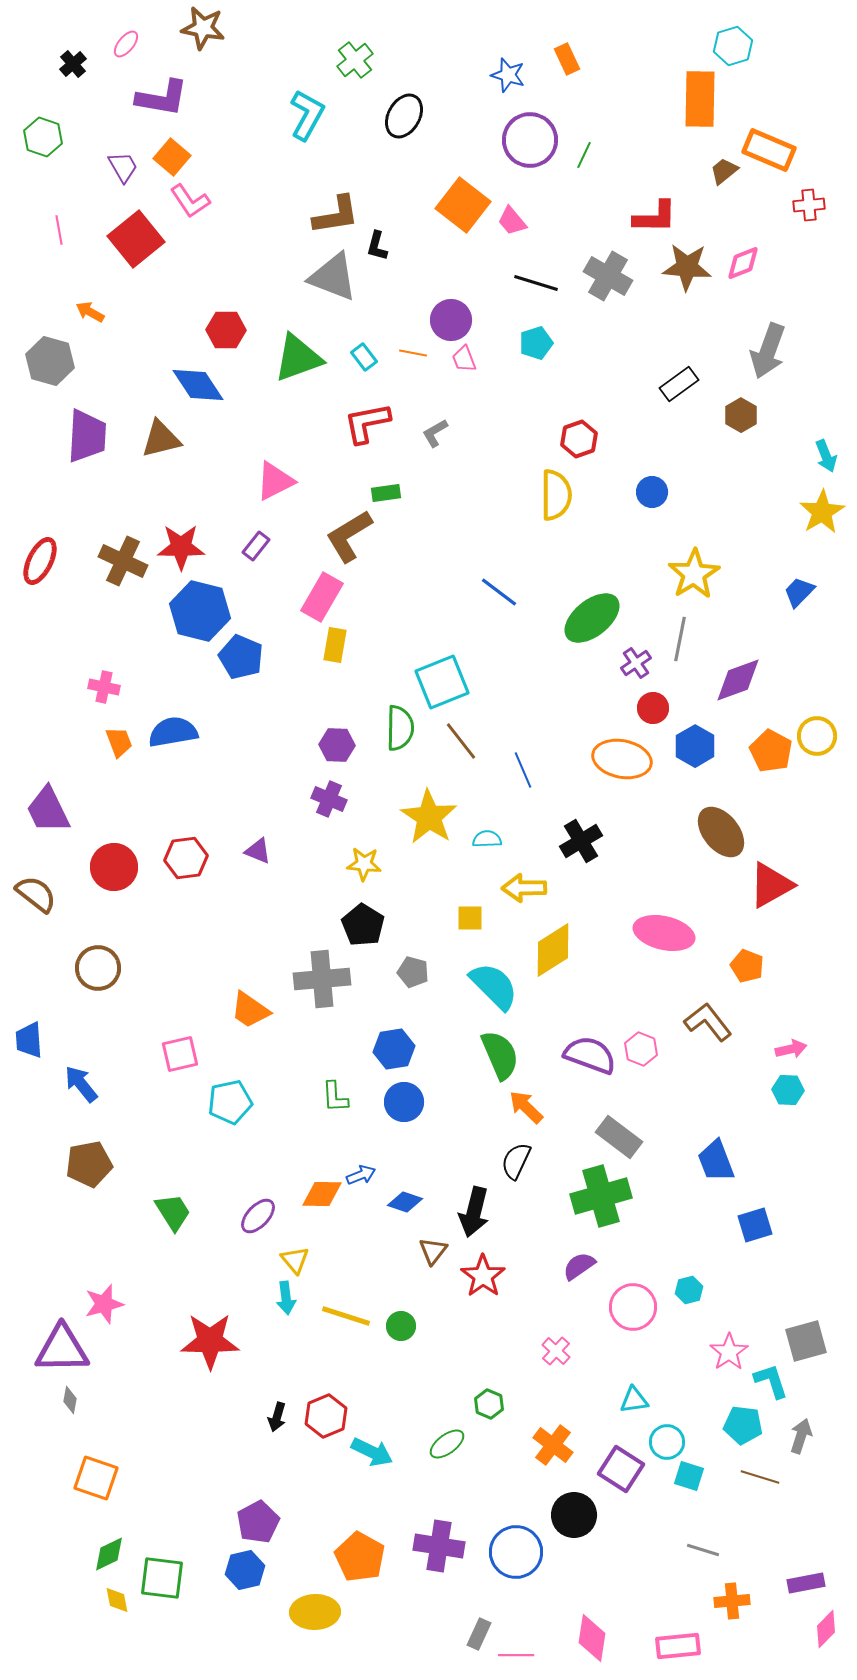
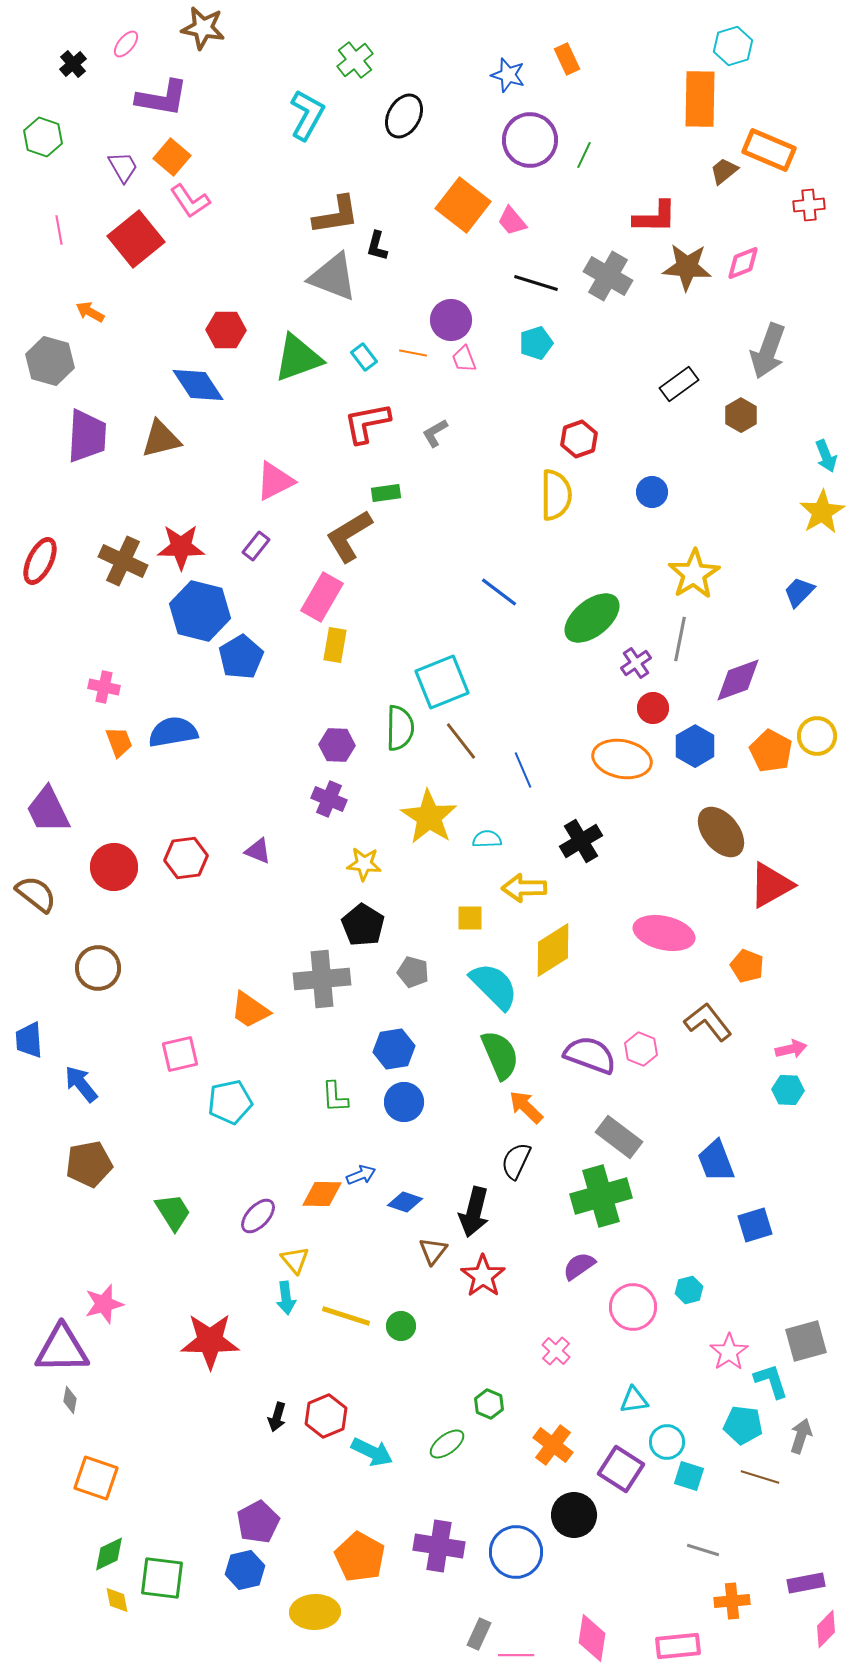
blue pentagon at (241, 657): rotated 18 degrees clockwise
